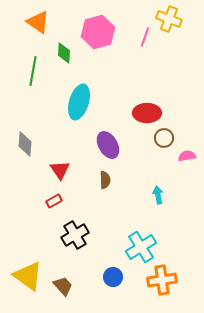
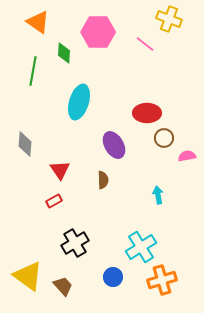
pink hexagon: rotated 16 degrees clockwise
pink line: moved 7 px down; rotated 72 degrees counterclockwise
purple ellipse: moved 6 px right
brown semicircle: moved 2 px left
black cross: moved 8 px down
orange cross: rotated 8 degrees counterclockwise
